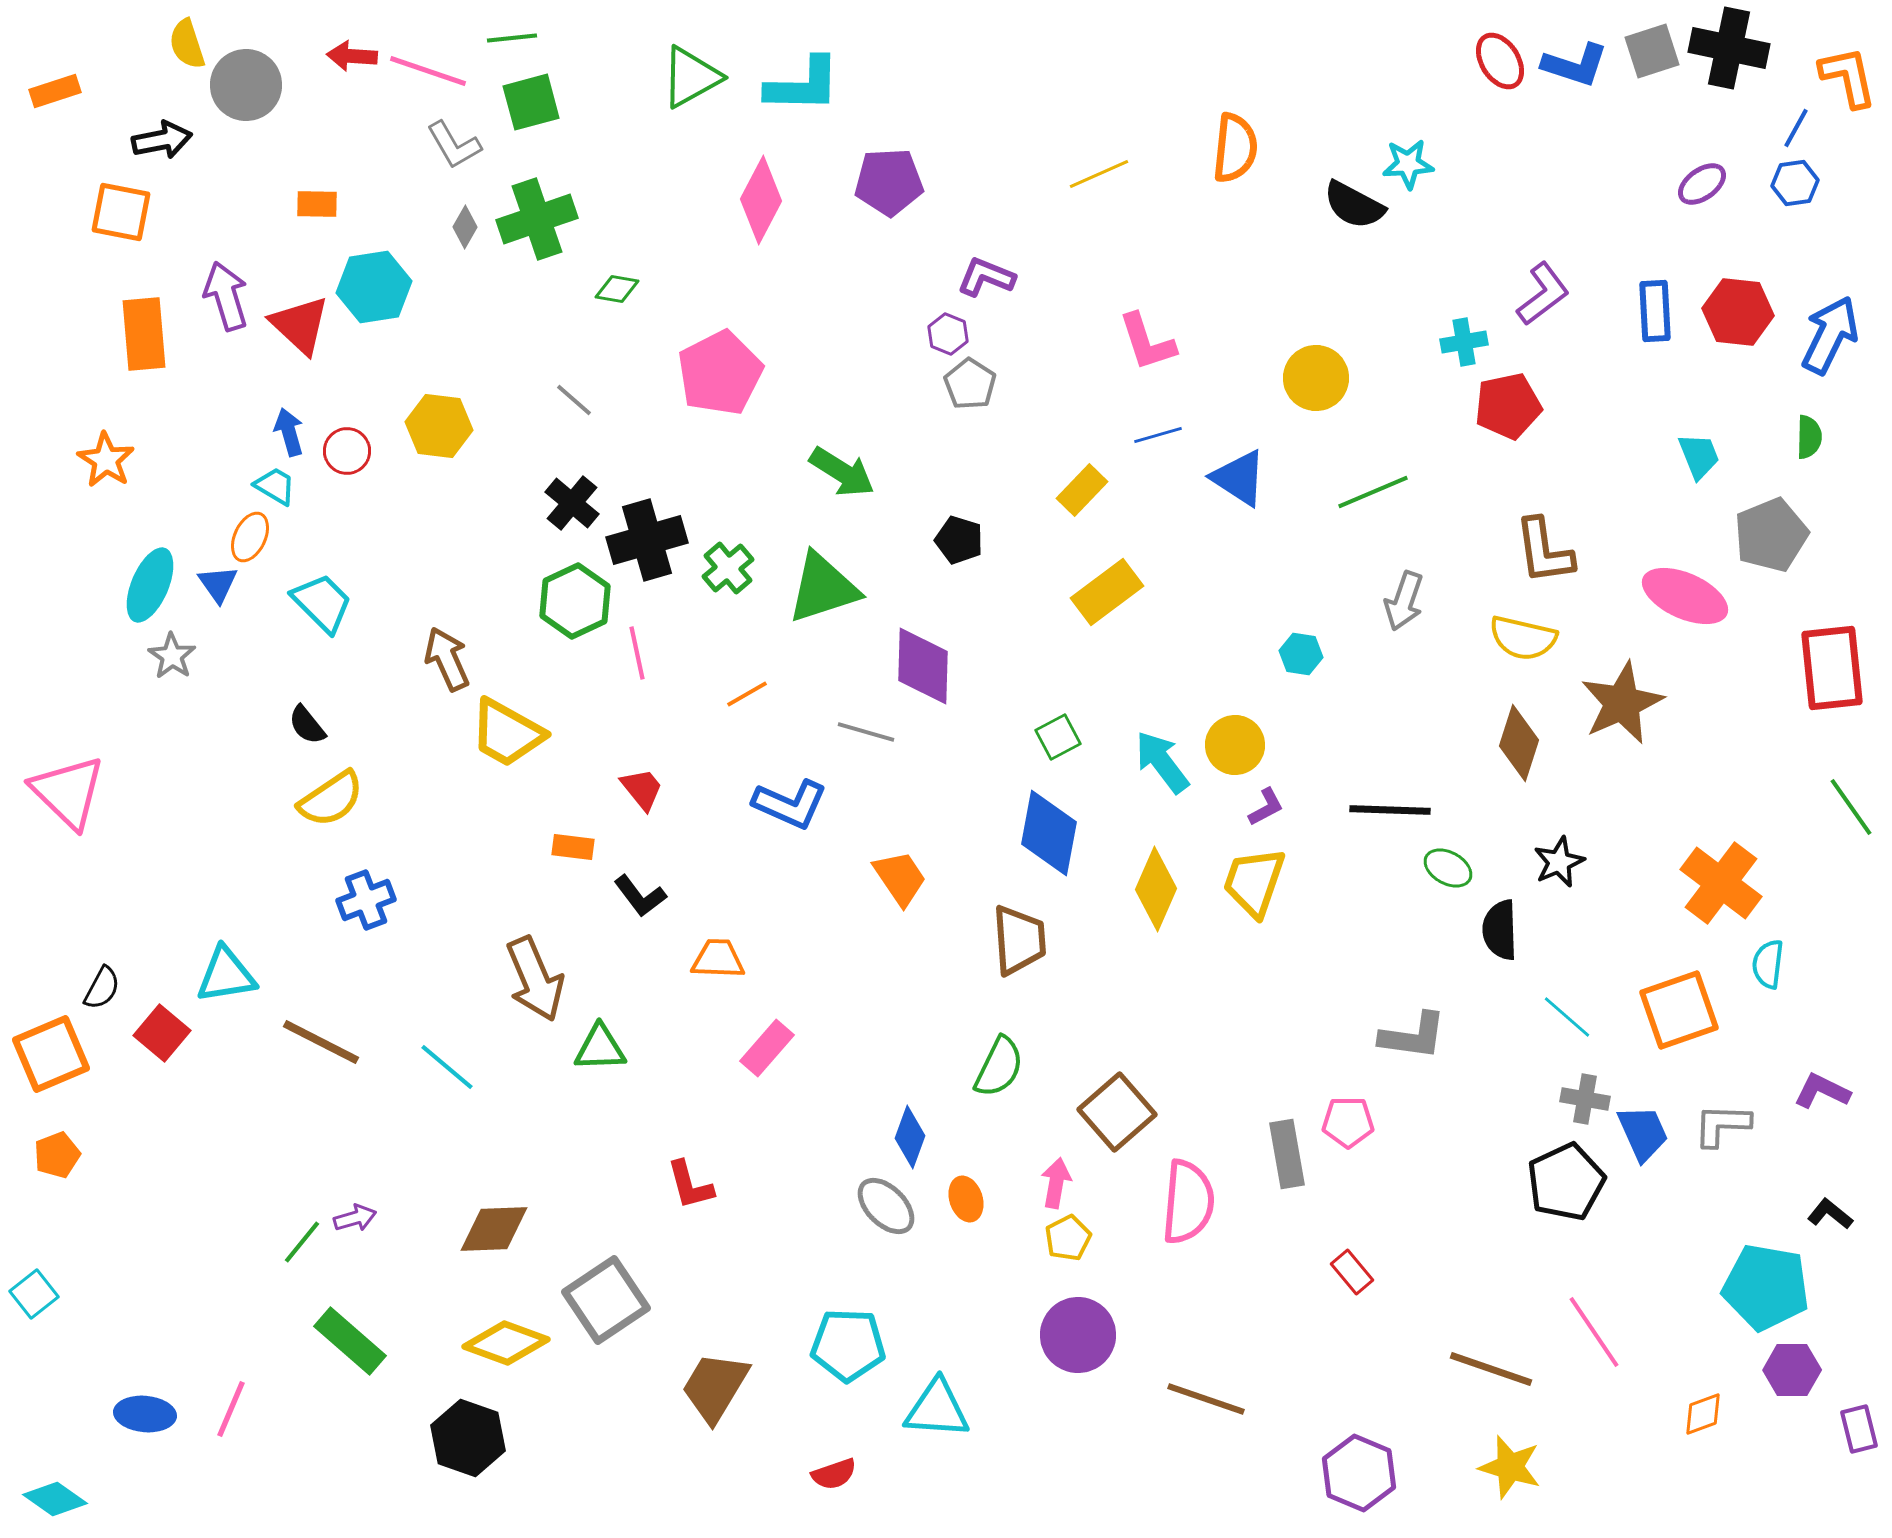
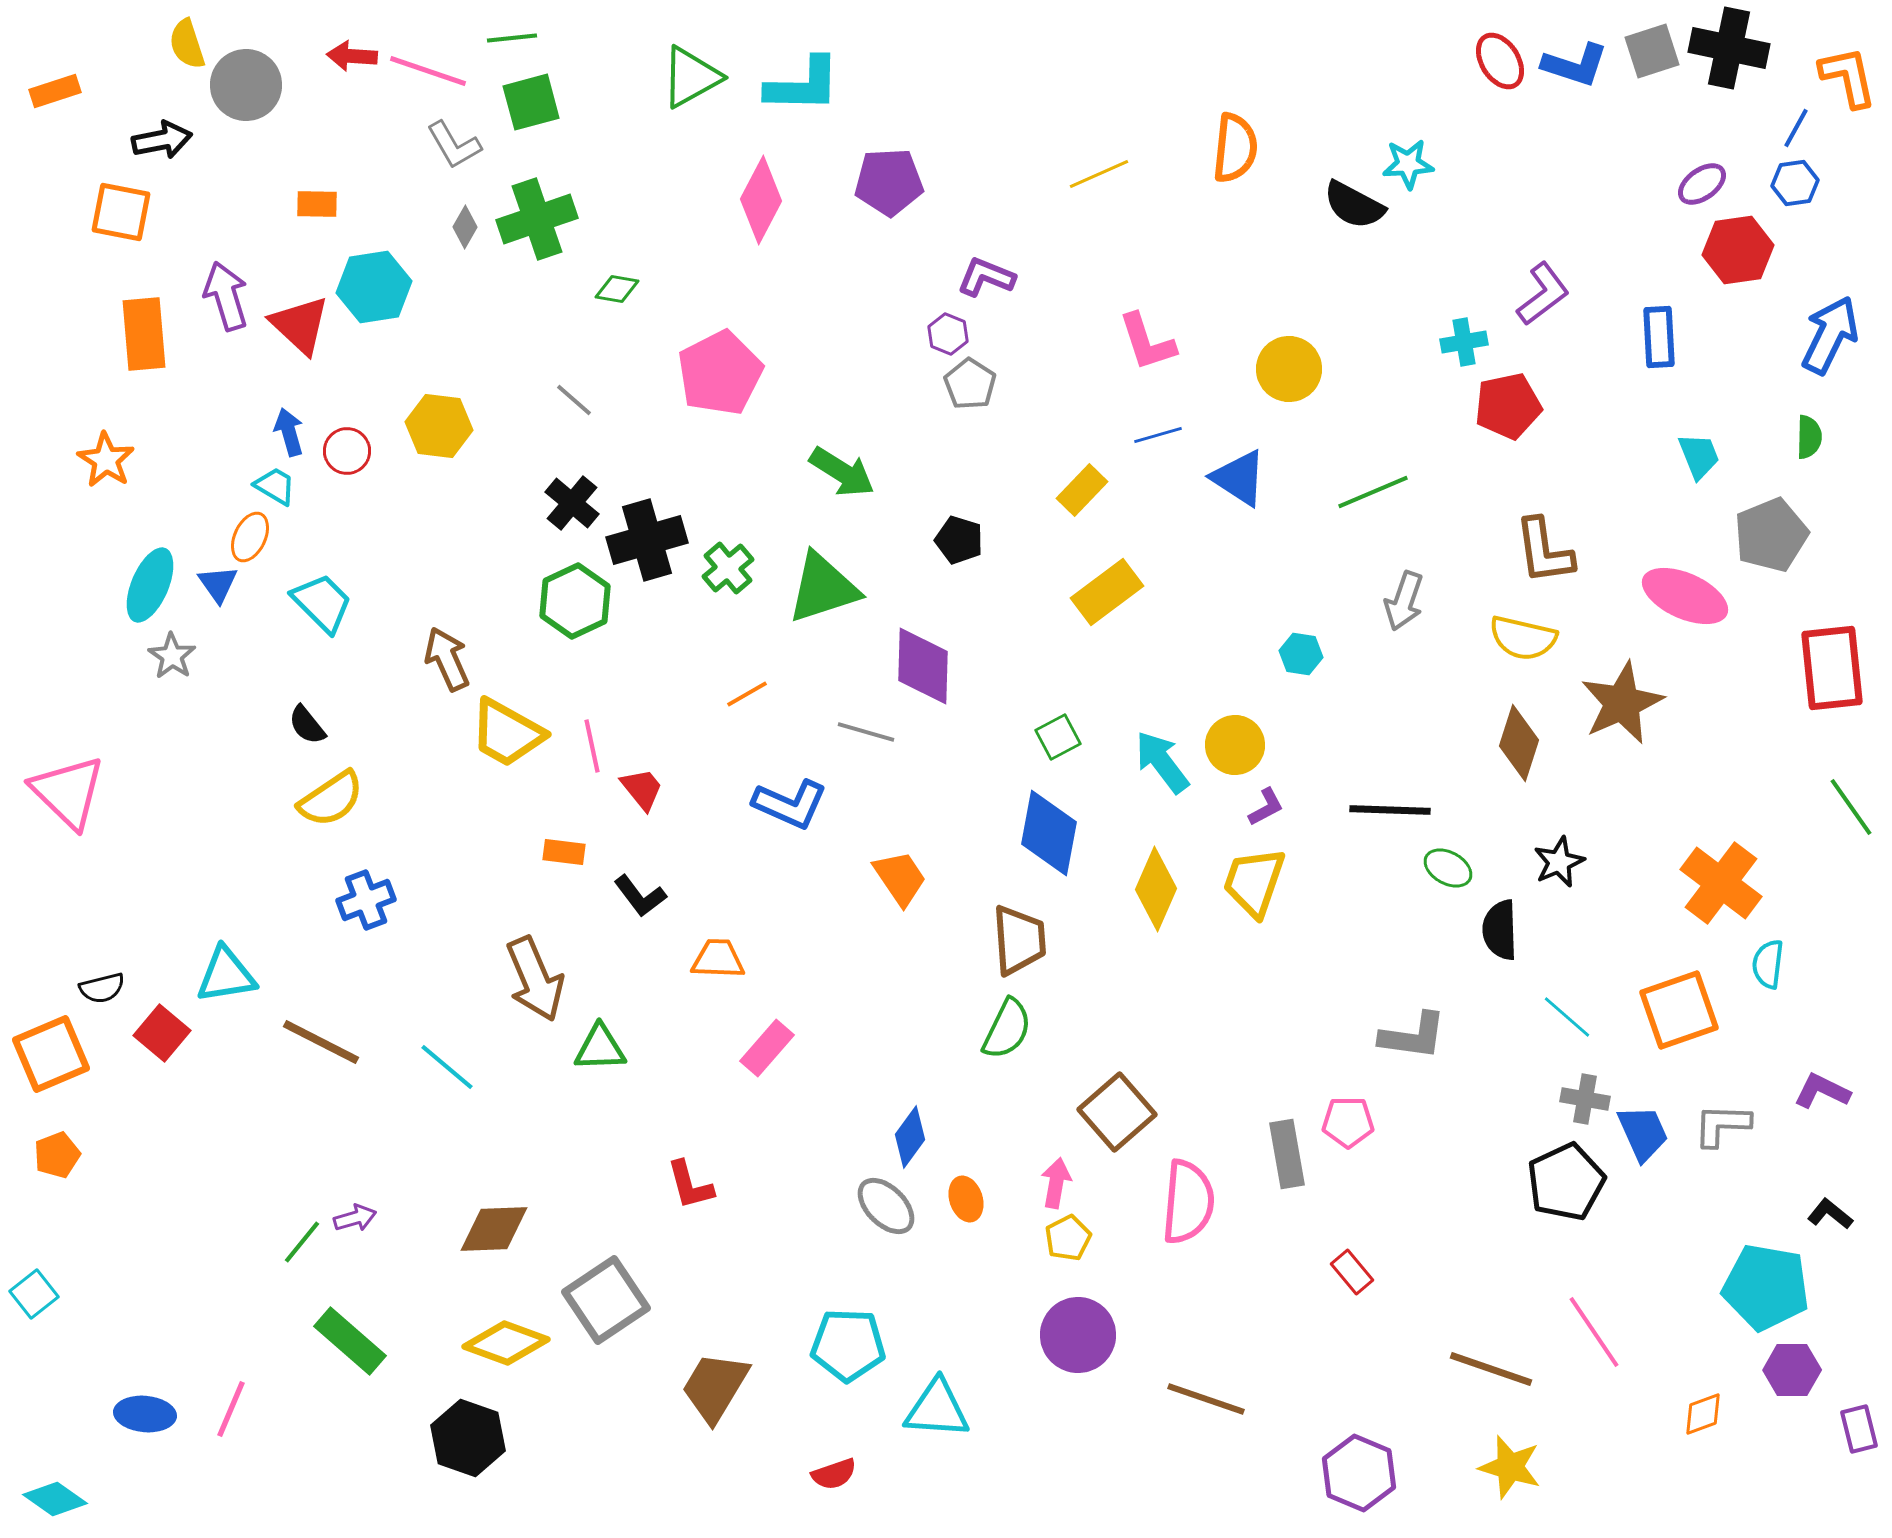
blue rectangle at (1655, 311): moved 4 px right, 26 px down
red hexagon at (1738, 312): moved 62 px up; rotated 14 degrees counterclockwise
yellow circle at (1316, 378): moved 27 px left, 9 px up
pink line at (637, 653): moved 45 px left, 93 px down
orange rectangle at (573, 847): moved 9 px left, 5 px down
black semicircle at (102, 988): rotated 48 degrees clockwise
green semicircle at (999, 1067): moved 8 px right, 38 px up
blue diamond at (910, 1137): rotated 16 degrees clockwise
